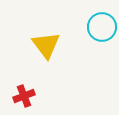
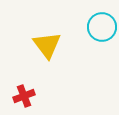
yellow triangle: moved 1 px right
